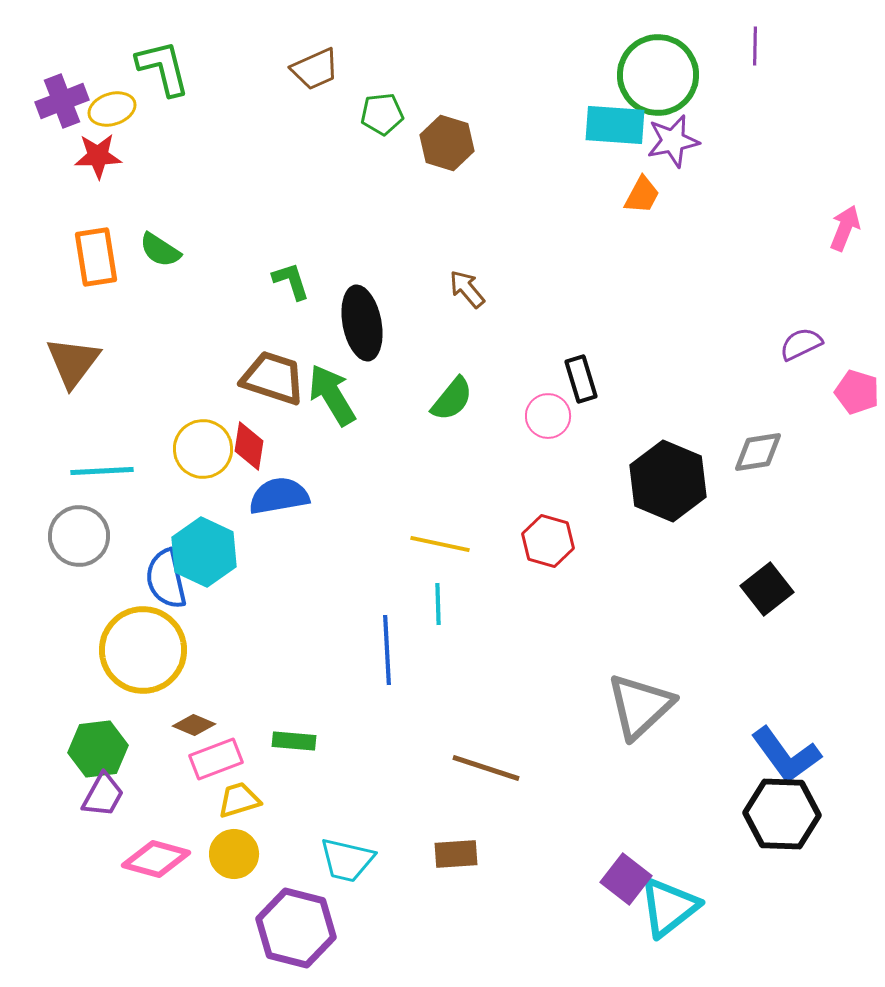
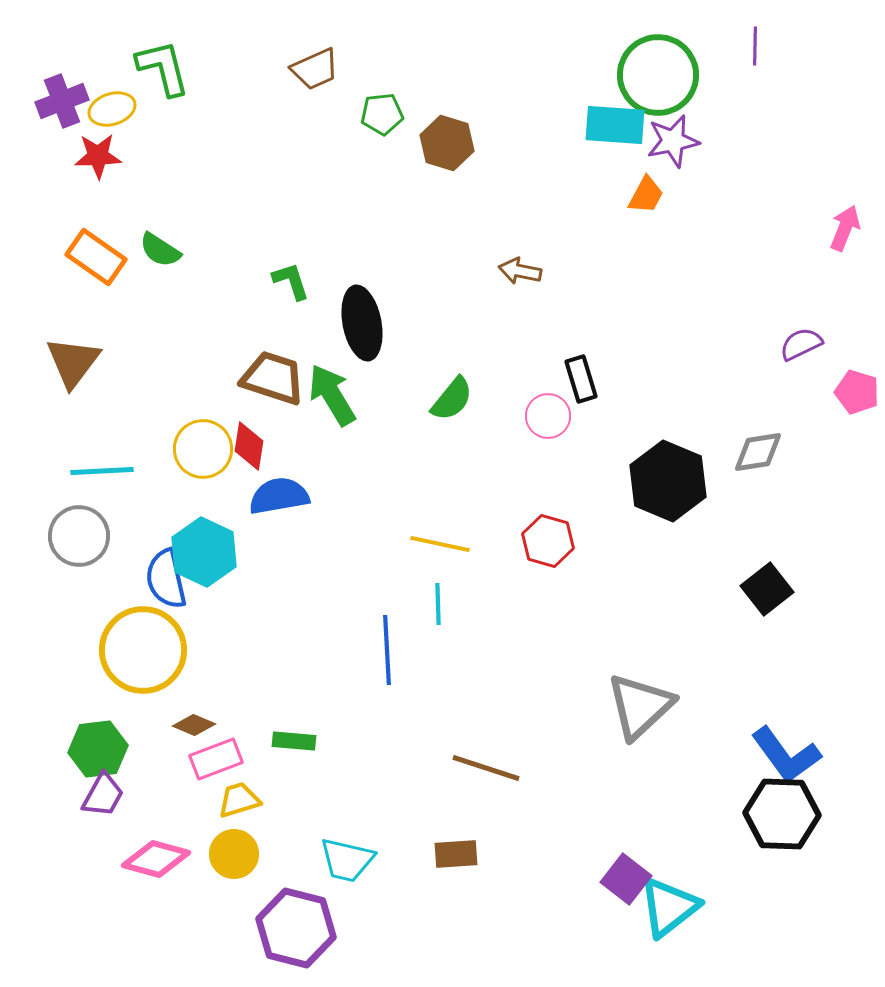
orange trapezoid at (642, 195): moved 4 px right
orange rectangle at (96, 257): rotated 46 degrees counterclockwise
brown arrow at (467, 289): moved 53 px right, 18 px up; rotated 39 degrees counterclockwise
